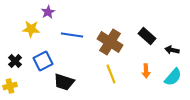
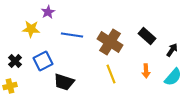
black arrow: rotated 112 degrees clockwise
